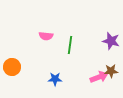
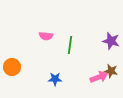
brown star: rotated 16 degrees clockwise
